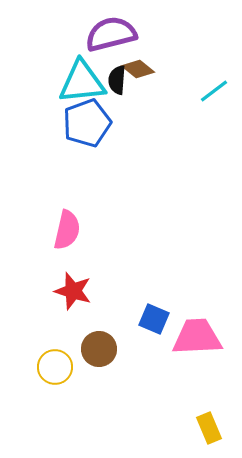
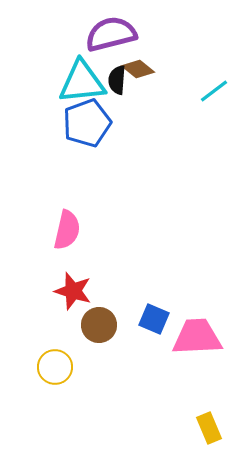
brown circle: moved 24 px up
